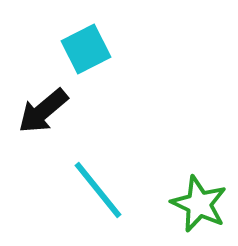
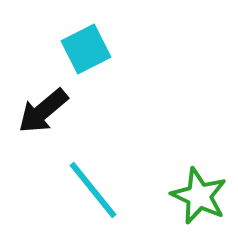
cyan line: moved 5 px left
green star: moved 8 px up
